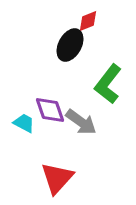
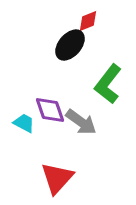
black ellipse: rotated 12 degrees clockwise
